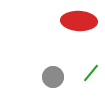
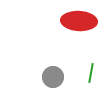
green line: rotated 30 degrees counterclockwise
